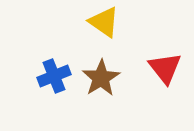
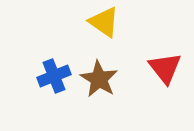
brown star: moved 2 px left, 1 px down; rotated 9 degrees counterclockwise
